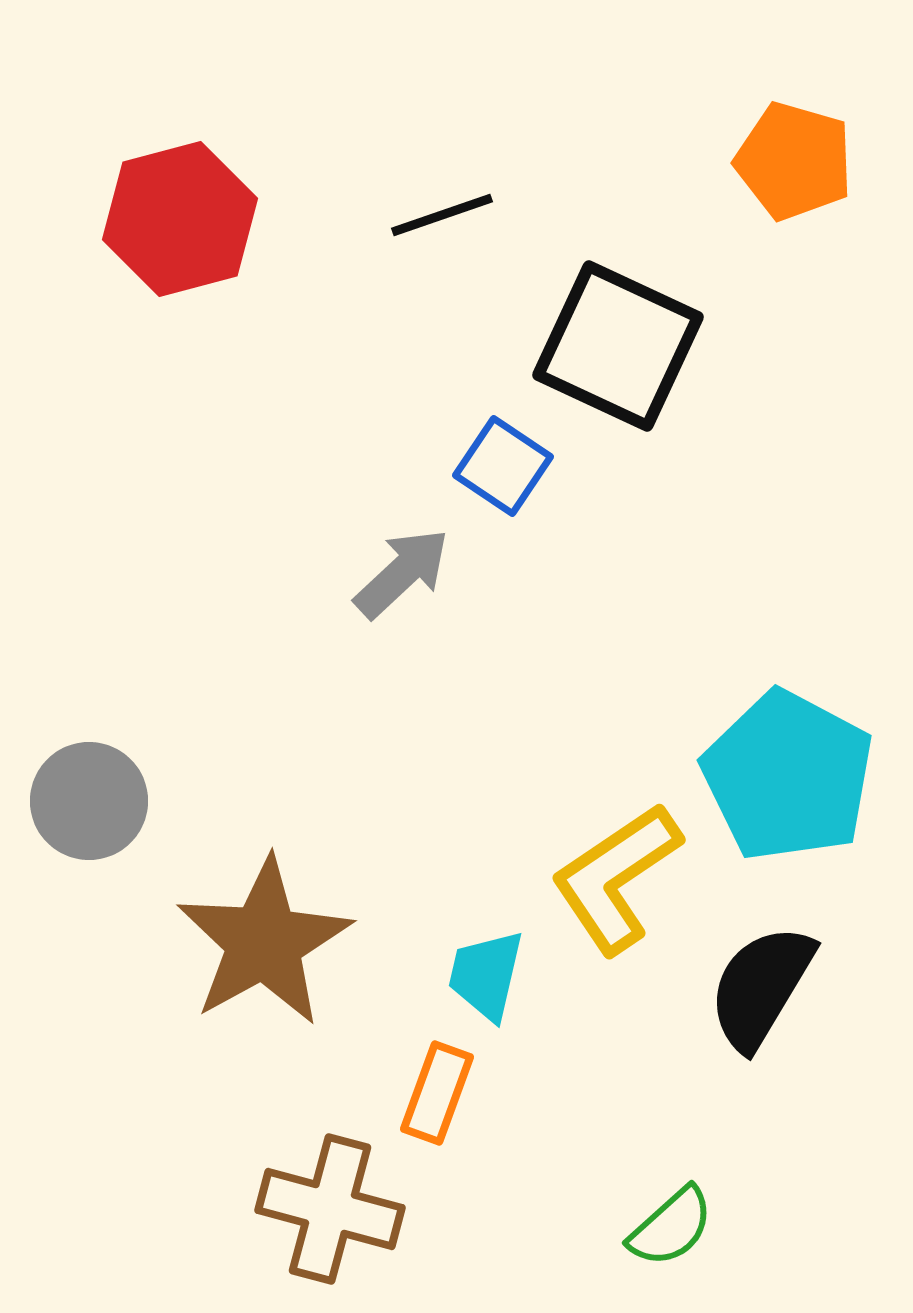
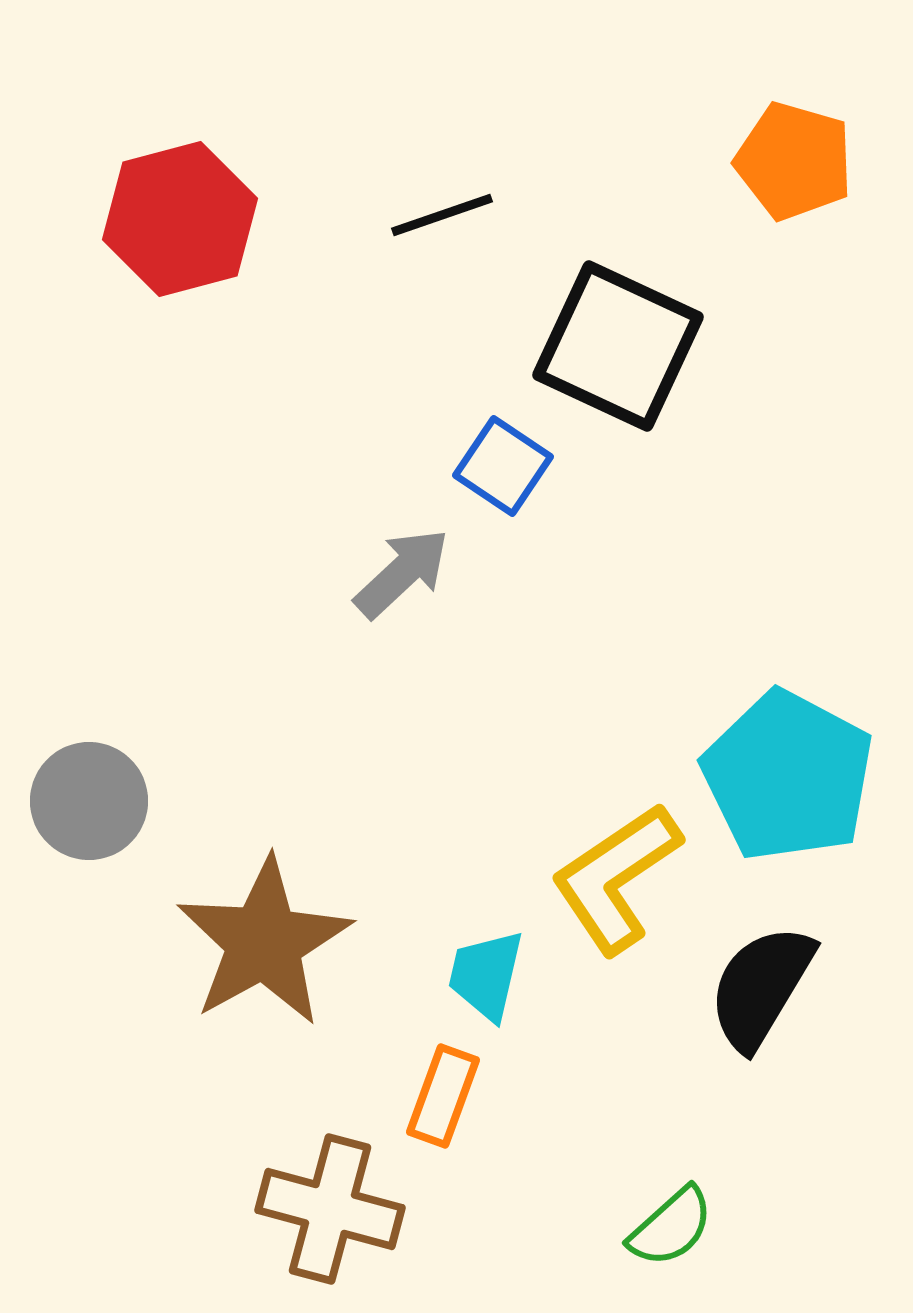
orange rectangle: moved 6 px right, 3 px down
